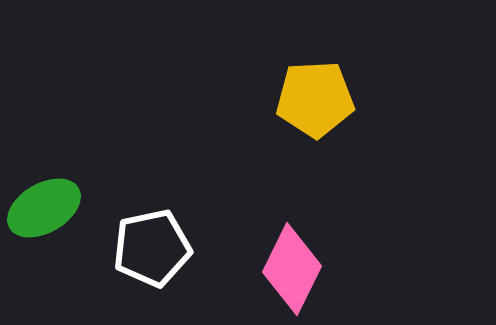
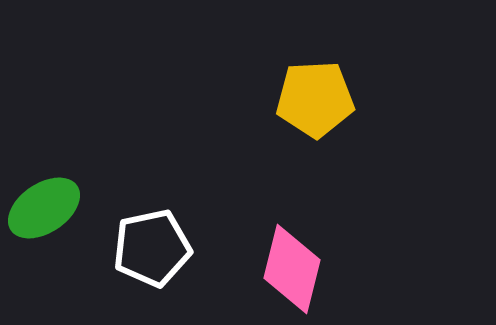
green ellipse: rotated 4 degrees counterclockwise
pink diamond: rotated 12 degrees counterclockwise
